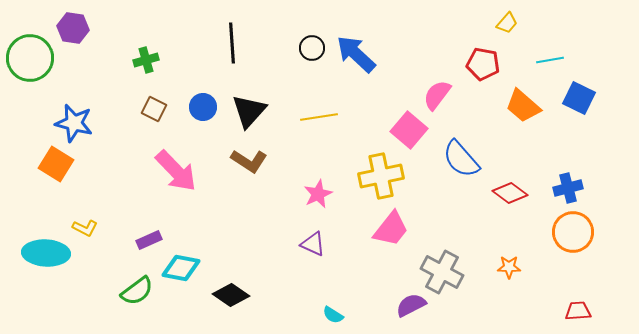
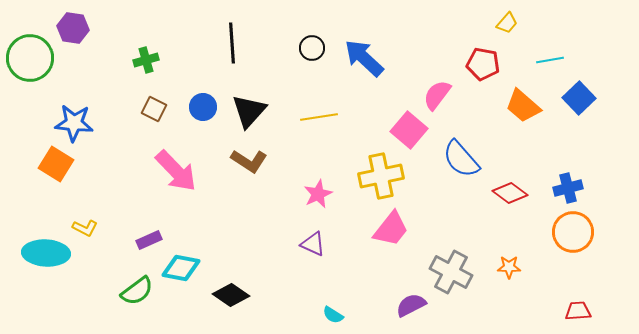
blue arrow: moved 8 px right, 4 px down
blue square: rotated 20 degrees clockwise
blue star: rotated 9 degrees counterclockwise
gray cross: moved 9 px right
